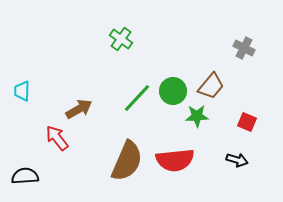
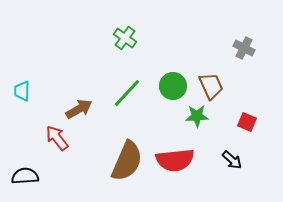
green cross: moved 4 px right, 1 px up
brown trapezoid: rotated 64 degrees counterclockwise
green circle: moved 5 px up
green line: moved 10 px left, 5 px up
black arrow: moved 5 px left; rotated 25 degrees clockwise
